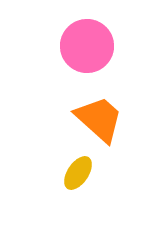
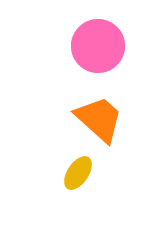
pink circle: moved 11 px right
